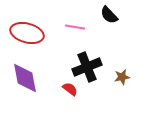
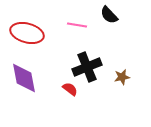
pink line: moved 2 px right, 2 px up
purple diamond: moved 1 px left
